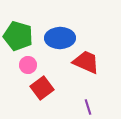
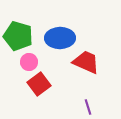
pink circle: moved 1 px right, 3 px up
red square: moved 3 px left, 4 px up
